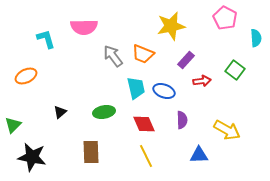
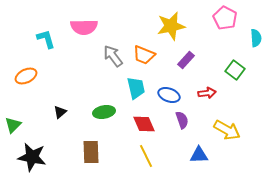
orange trapezoid: moved 1 px right, 1 px down
red arrow: moved 5 px right, 12 px down
blue ellipse: moved 5 px right, 4 px down
purple semicircle: rotated 18 degrees counterclockwise
